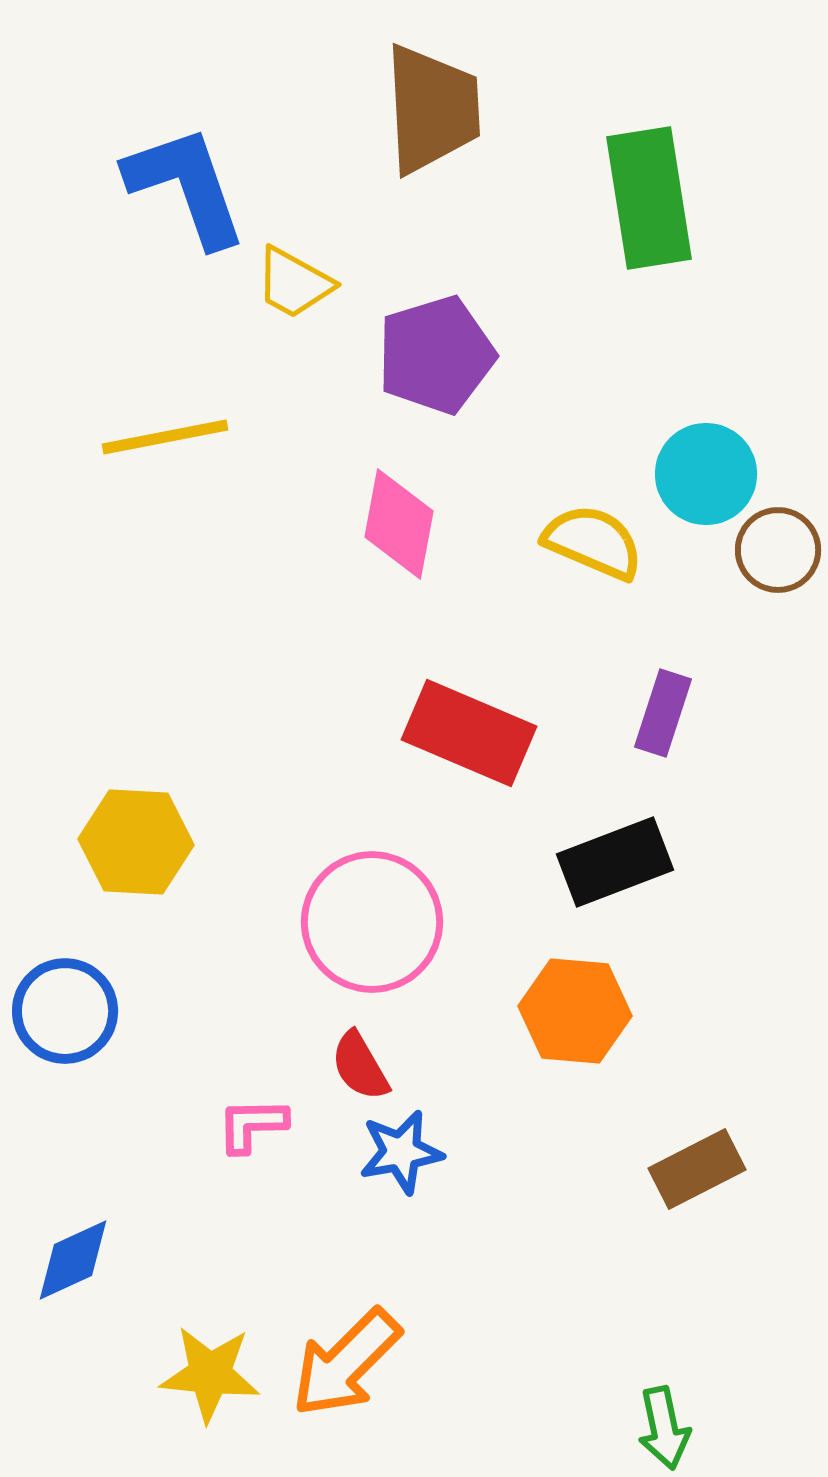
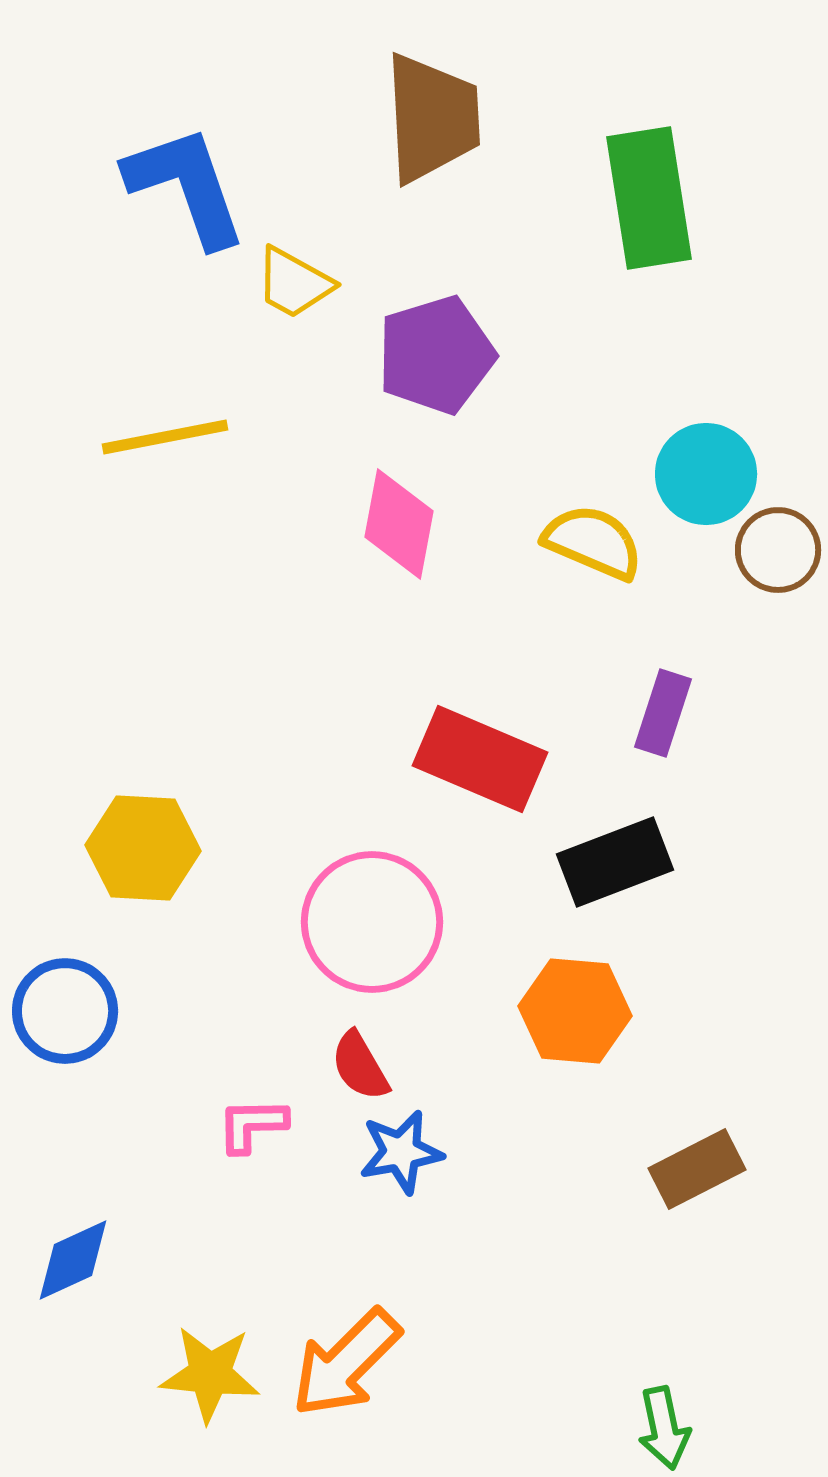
brown trapezoid: moved 9 px down
red rectangle: moved 11 px right, 26 px down
yellow hexagon: moved 7 px right, 6 px down
